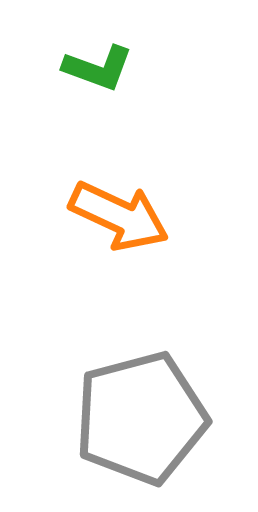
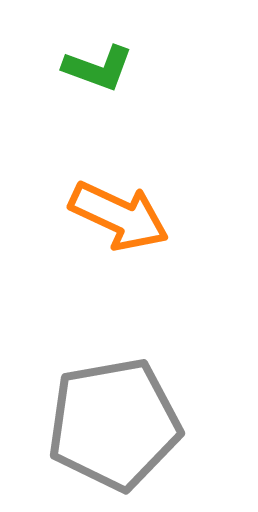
gray pentagon: moved 27 px left, 6 px down; rotated 5 degrees clockwise
